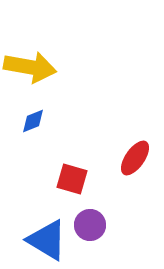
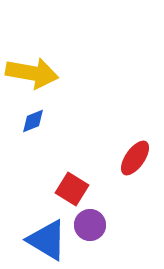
yellow arrow: moved 2 px right, 6 px down
red square: moved 10 px down; rotated 16 degrees clockwise
